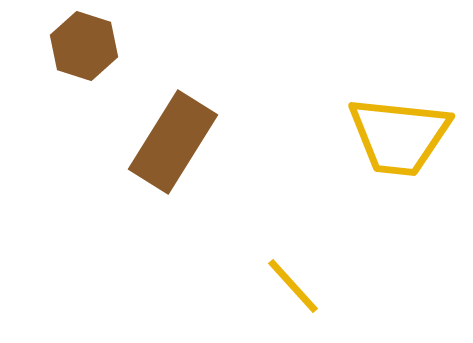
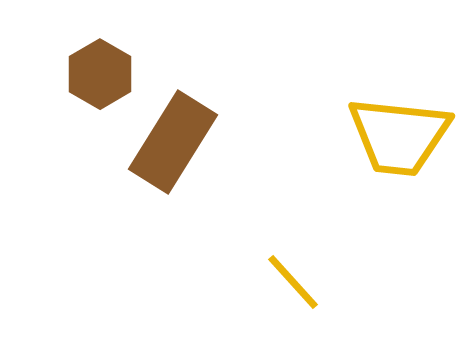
brown hexagon: moved 16 px right, 28 px down; rotated 12 degrees clockwise
yellow line: moved 4 px up
